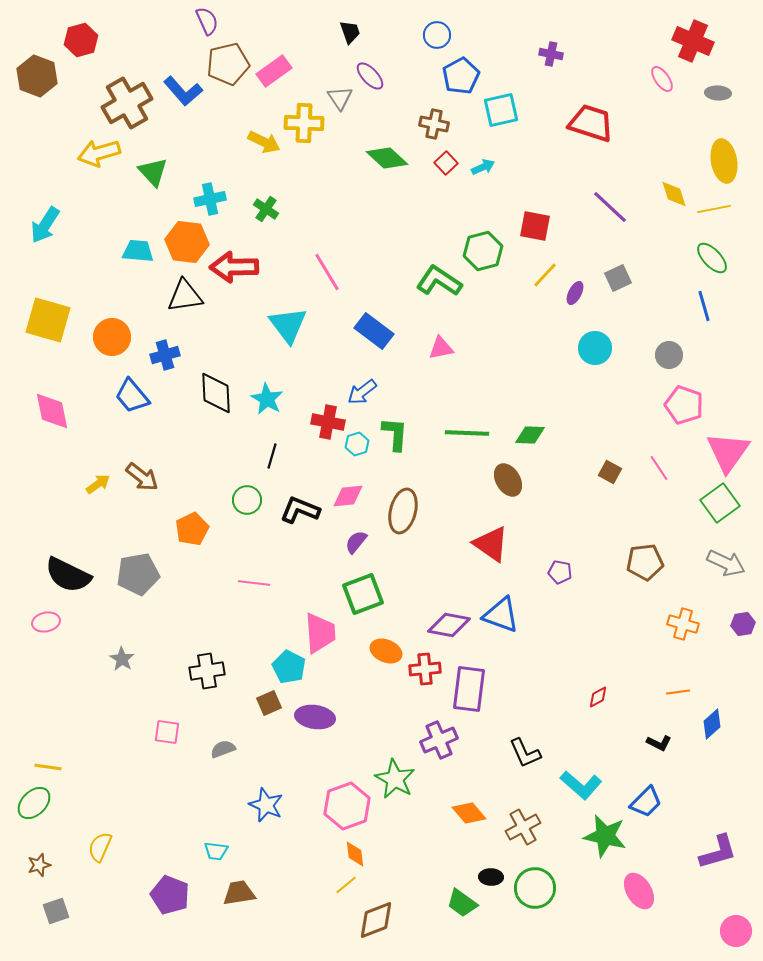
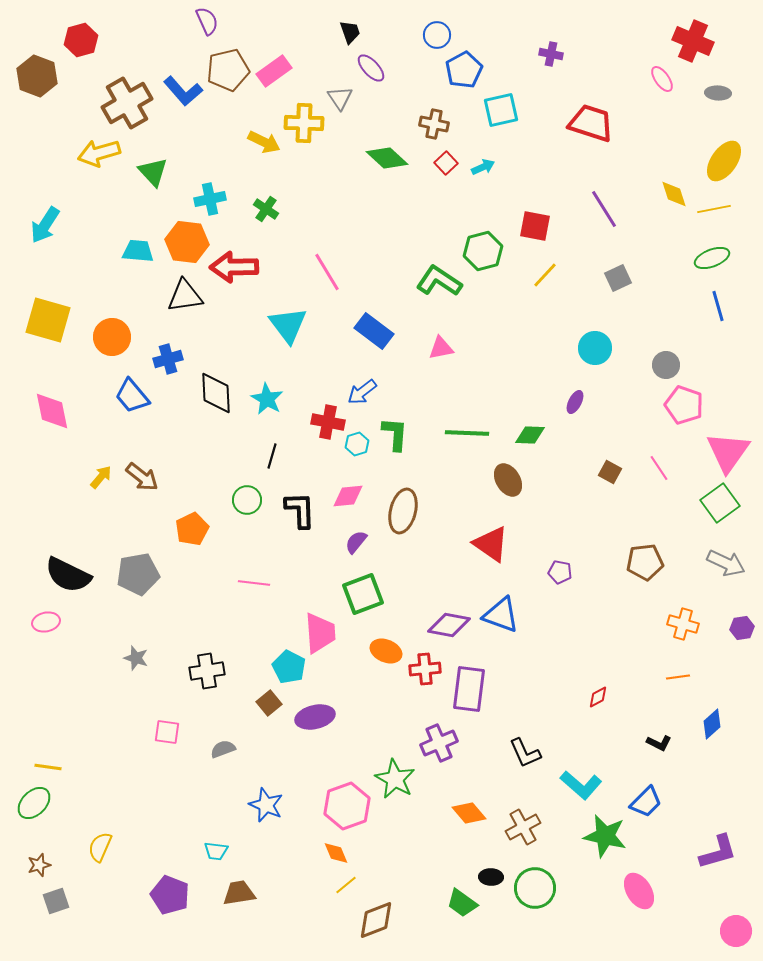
brown pentagon at (228, 64): moved 6 px down
purple ellipse at (370, 76): moved 1 px right, 8 px up
blue pentagon at (461, 76): moved 3 px right, 6 px up
yellow ellipse at (724, 161): rotated 45 degrees clockwise
purple line at (610, 207): moved 6 px left, 2 px down; rotated 15 degrees clockwise
green ellipse at (712, 258): rotated 68 degrees counterclockwise
purple ellipse at (575, 293): moved 109 px down
blue line at (704, 306): moved 14 px right
blue cross at (165, 355): moved 3 px right, 4 px down
gray circle at (669, 355): moved 3 px left, 10 px down
yellow arrow at (98, 484): moved 3 px right, 7 px up; rotated 15 degrees counterclockwise
black L-shape at (300, 510): rotated 66 degrees clockwise
purple hexagon at (743, 624): moved 1 px left, 4 px down
gray star at (122, 659): moved 14 px right, 1 px up; rotated 15 degrees counterclockwise
orange line at (678, 692): moved 15 px up
brown square at (269, 703): rotated 15 degrees counterclockwise
purple ellipse at (315, 717): rotated 21 degrees counterclockwise
purple cross at (439, 740): moved 3 px down
orange diamond at (355, 854): moved 19 px left, 1 px up; rotated 16 degrees counterclockwise
gray square at (56, 911): moved 10 px up
